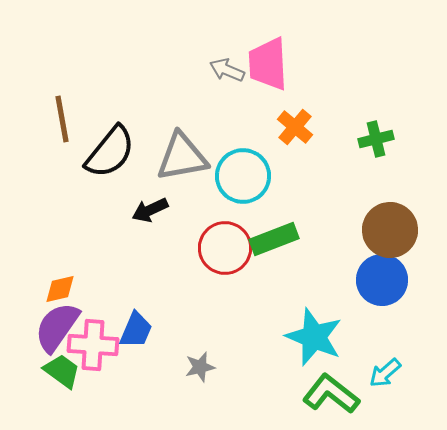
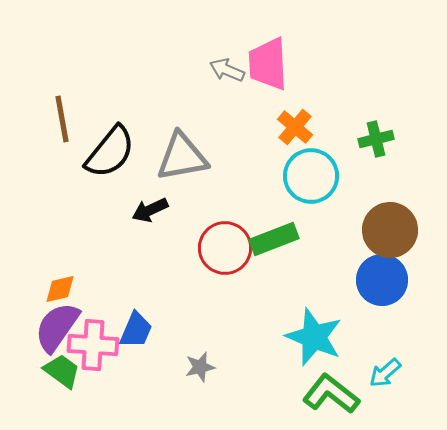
cyan circle: moved 68 px right
